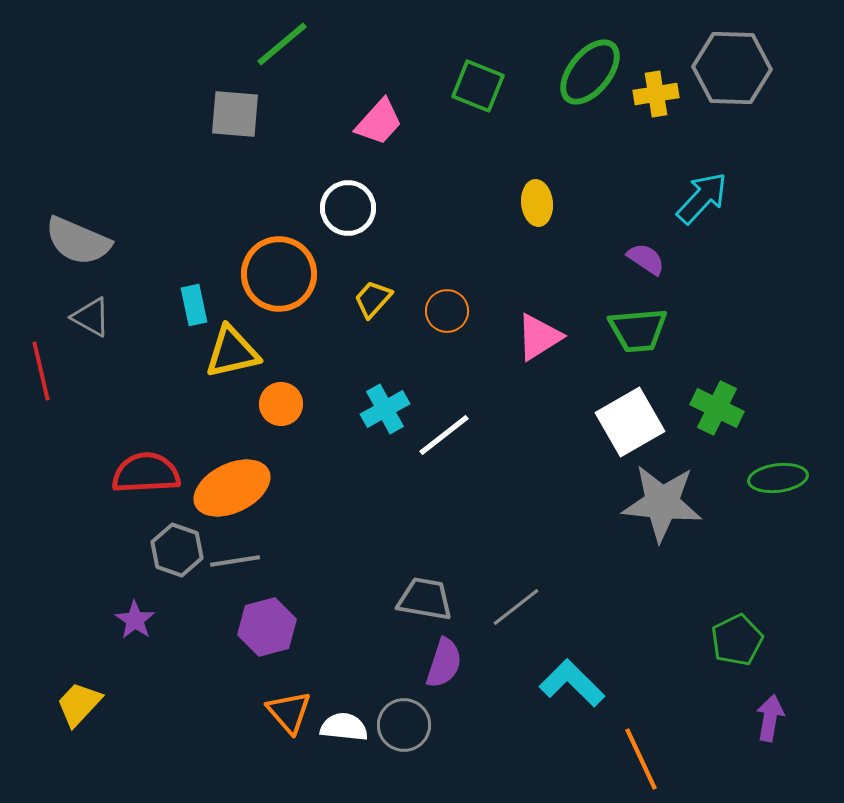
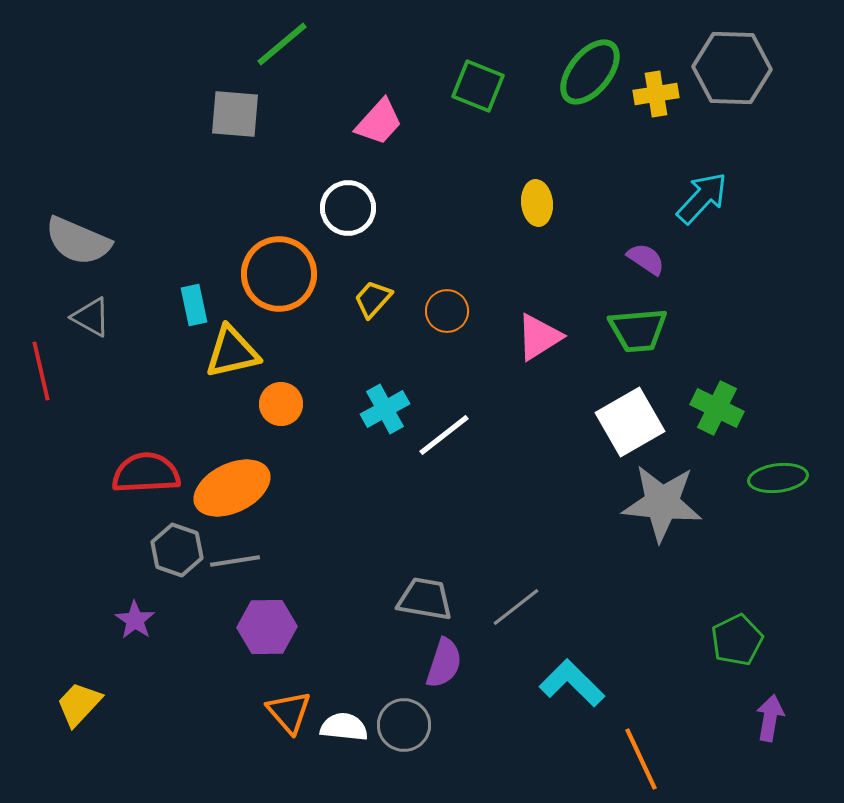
purple hexagon at (267, 627): rotated 14 degrees clockwise
